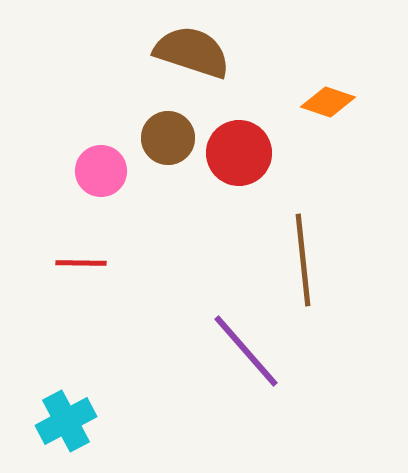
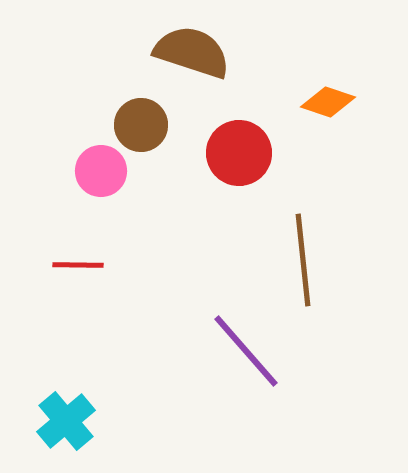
brown circle: moved 27 px left, 13 px up
red line: moved 3 px left, 2 px down
cyan cross: rotated 12 degrees counterclockwise
